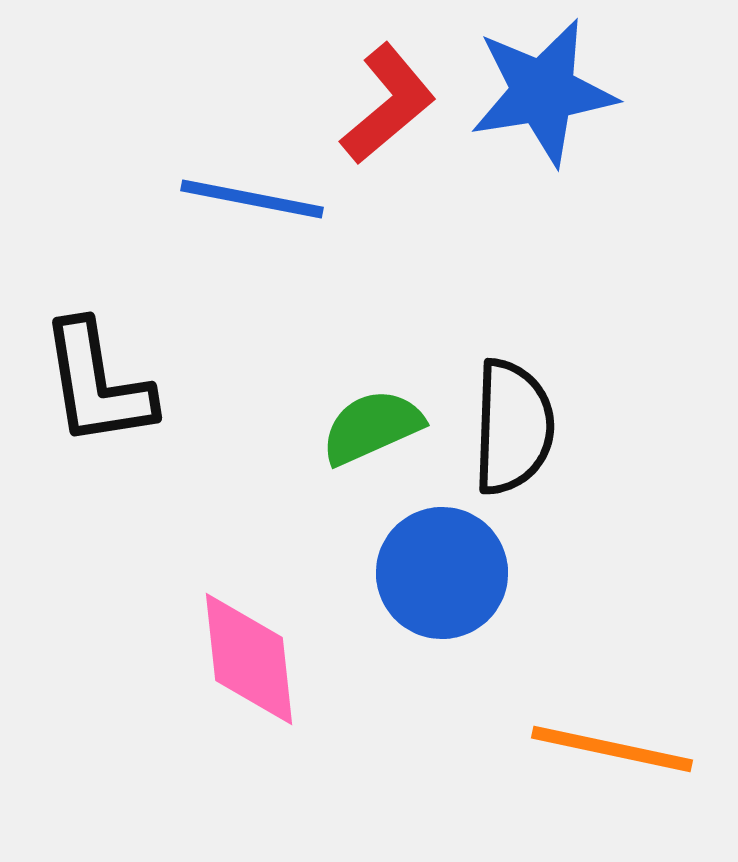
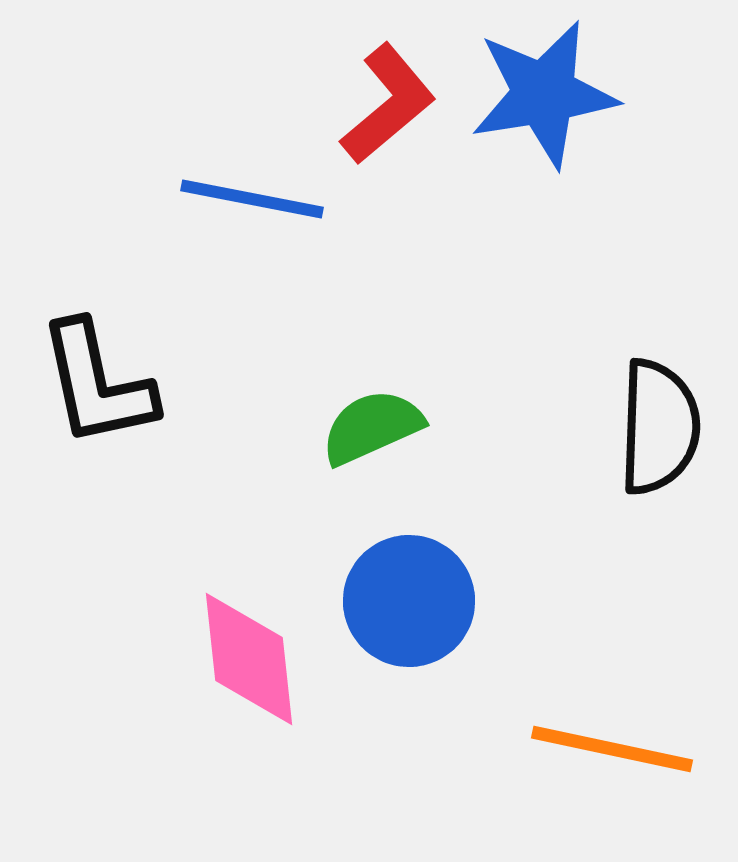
blue star: moved 1 px right, 2 px down
black L-shape: rotated 3 degrees counterclockwise
black semicircle: moved 146 px right
blue circle: moved 33 px left, 28 px down
